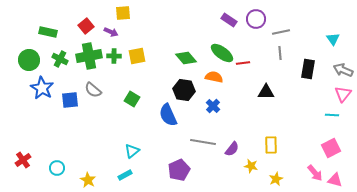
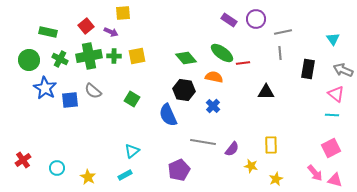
gray line at (281, 32): moved 2 px right
blue star at (42, 88): moved 3 px right
gray semicircle at (93, 90): moved 1 px down
pink triangle at (343, 94): moved 7 px left; rotated 30 degrees counterclockwise
yellow star at (88, 180): moved 3 px up
